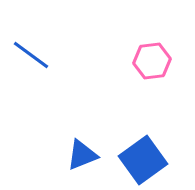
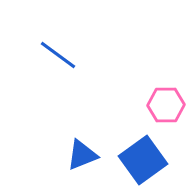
blue line: moved 27 px right
pink hexagon: moved 14 px right, 44 px down; rotated 6 degrees clockwise
